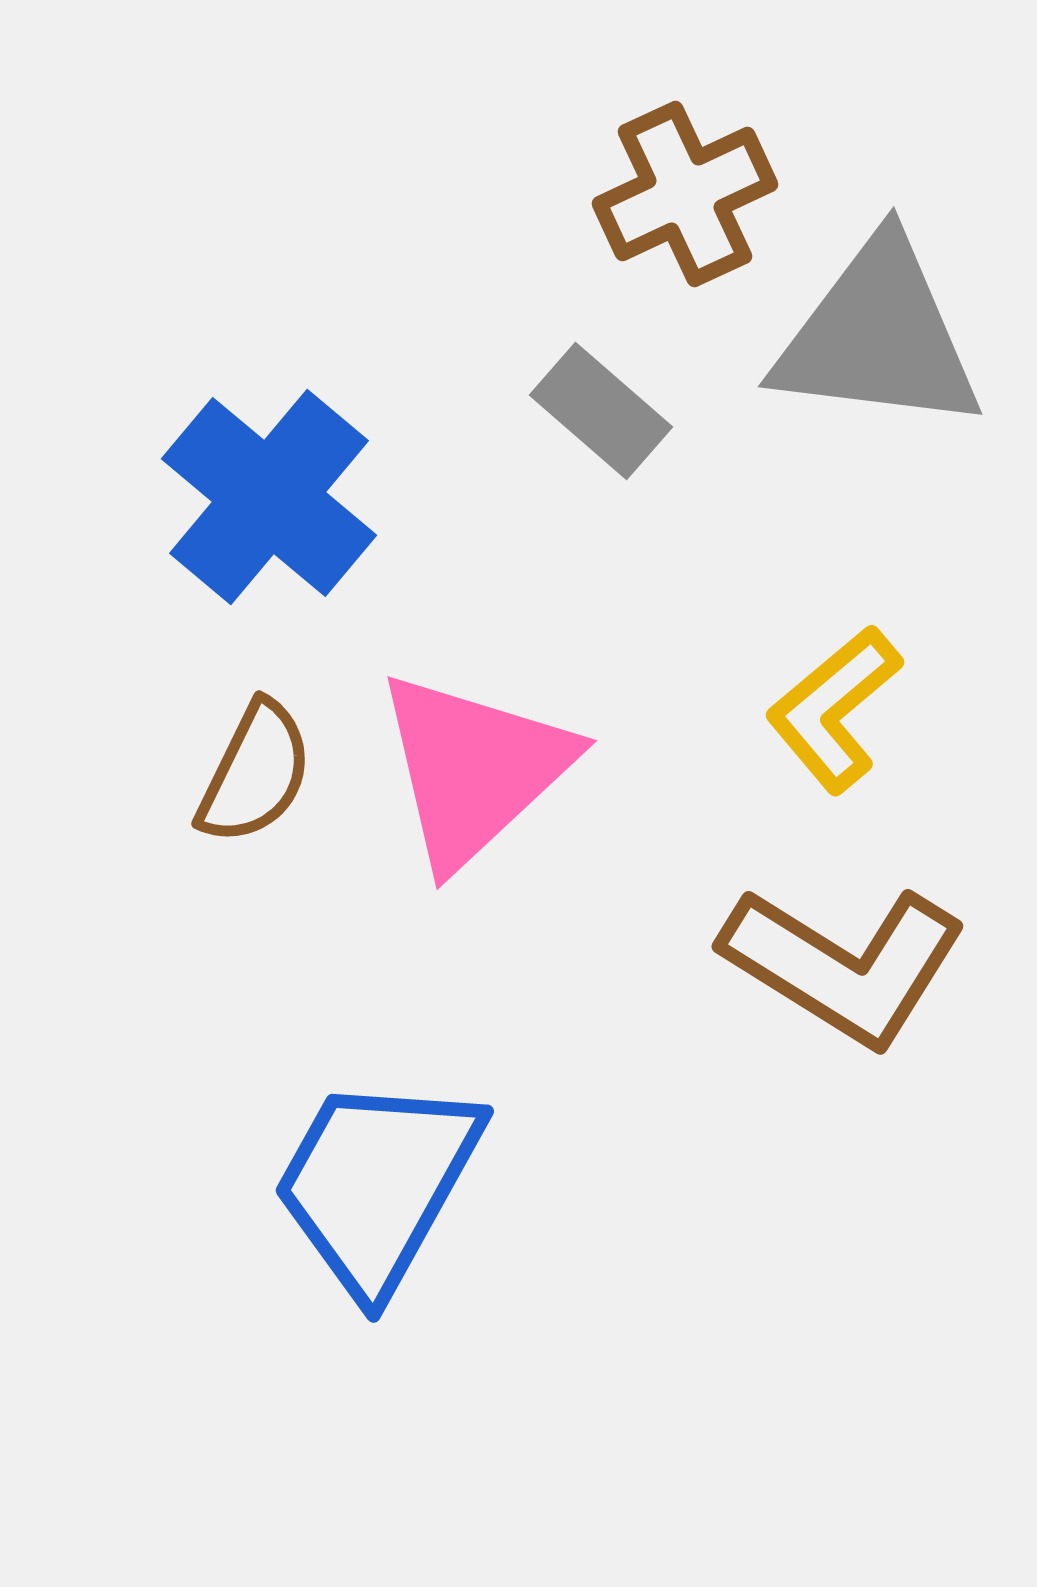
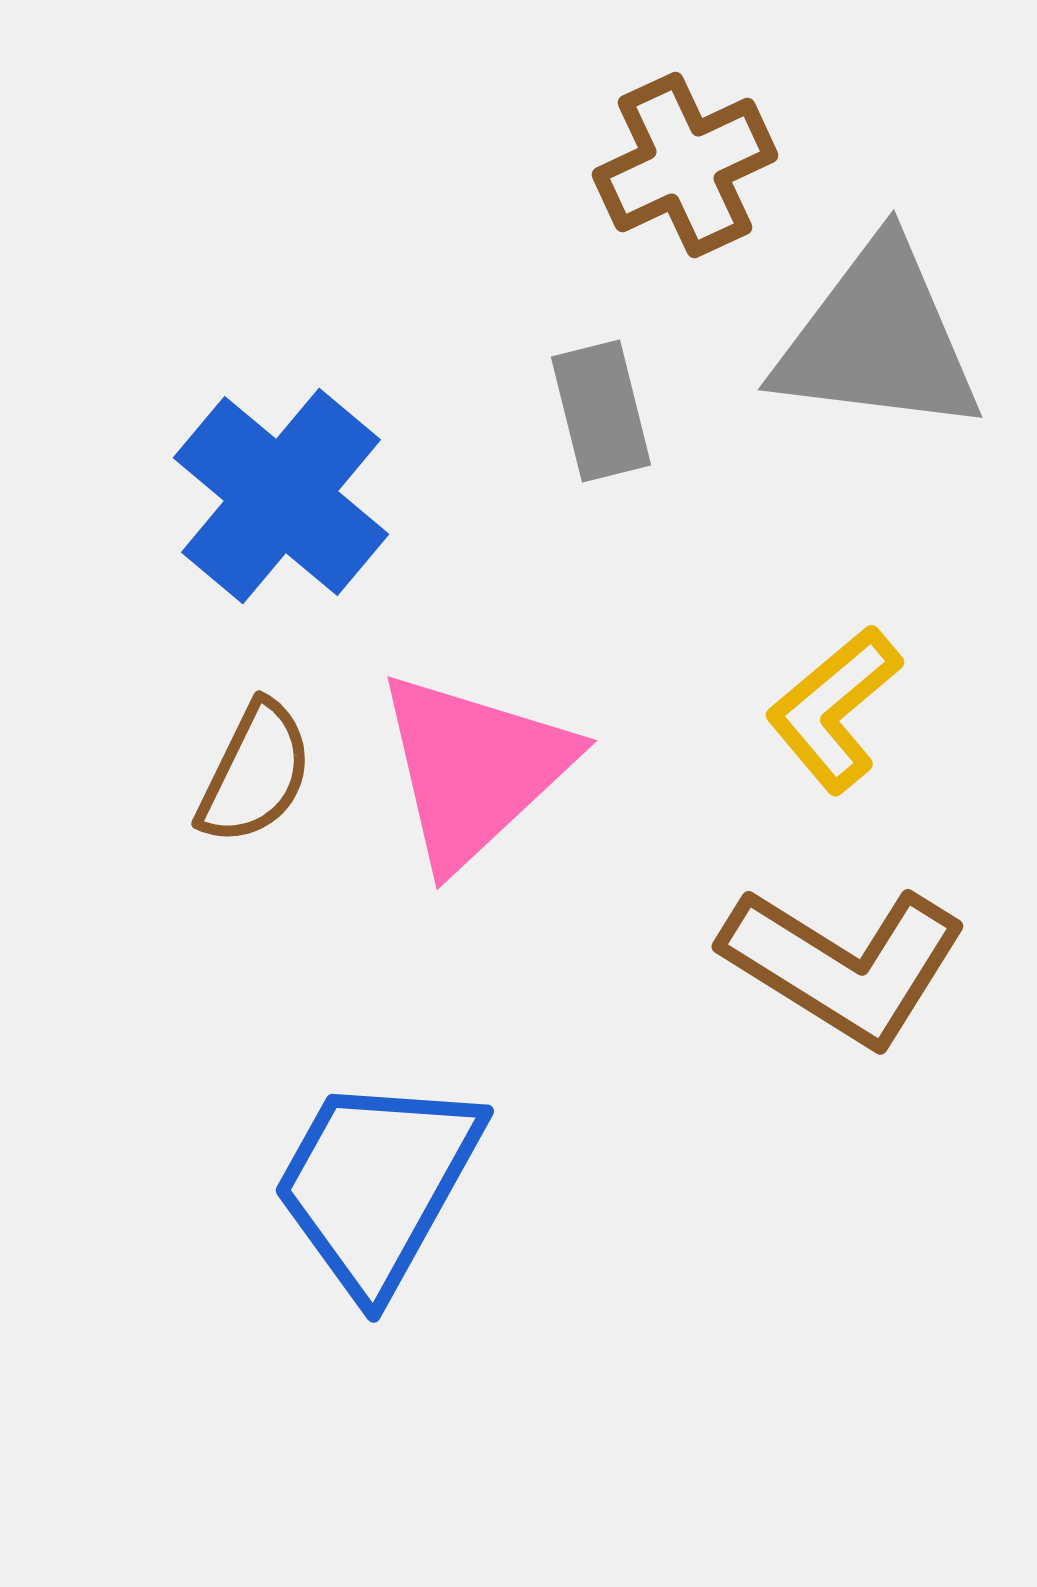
brown cross: moved 29 px up
gray triangle: moved 3 px down
gray rectangle: rotated 35 degrees clockwise
blue cross: moved 12 px right, 1 px up
